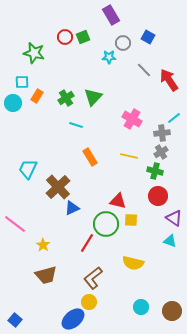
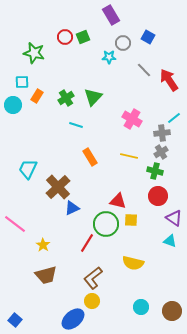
cyan circle at (13, 103): moved 2 px down
yellow circle at (89, 302): moved 3 px right, 1 px up
